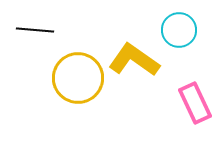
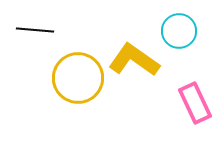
cyan circle: moved 1 px down
